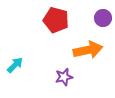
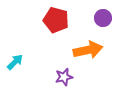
cyan arrow: moved 3 px up
